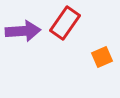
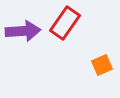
orange square: moved 8 px down
